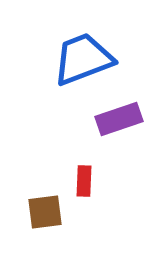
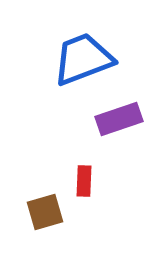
brown square: rotated 9 degrees counterclockwise
